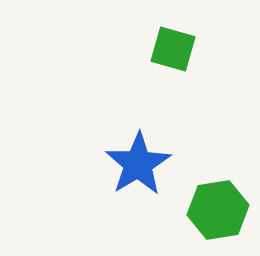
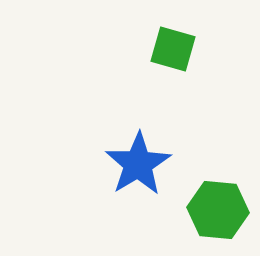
green hexagon: rotated 14 degrees clockwise
